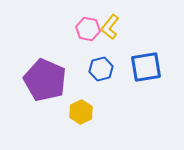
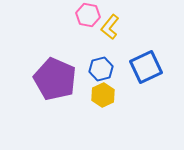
pink hexagon: moved 14 px up
blue square: rotated 16 degrees counterclockwise
purple pentagon: moved 10 px right, 1 px up
yellow hexagon: moved 22 px right, 17 px up
